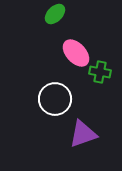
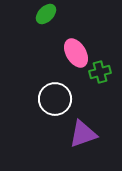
green ellipse: moved 9 px left
pink ellipse: rotated 12 degrees clockwise
green cross: rotated 25 degrees counterclockwise
